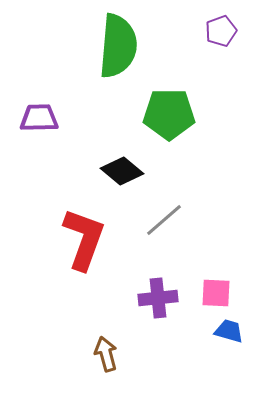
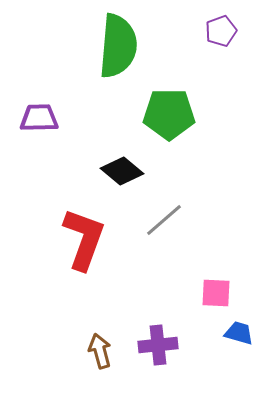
purple cross: moved 47 px down
blue trapezoid: moved 10 px right, 2 px down
brown arrow: moved 6 px left, 3 px up
